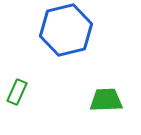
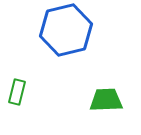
green rectangle: rotated 10 degrees counterclockwise
